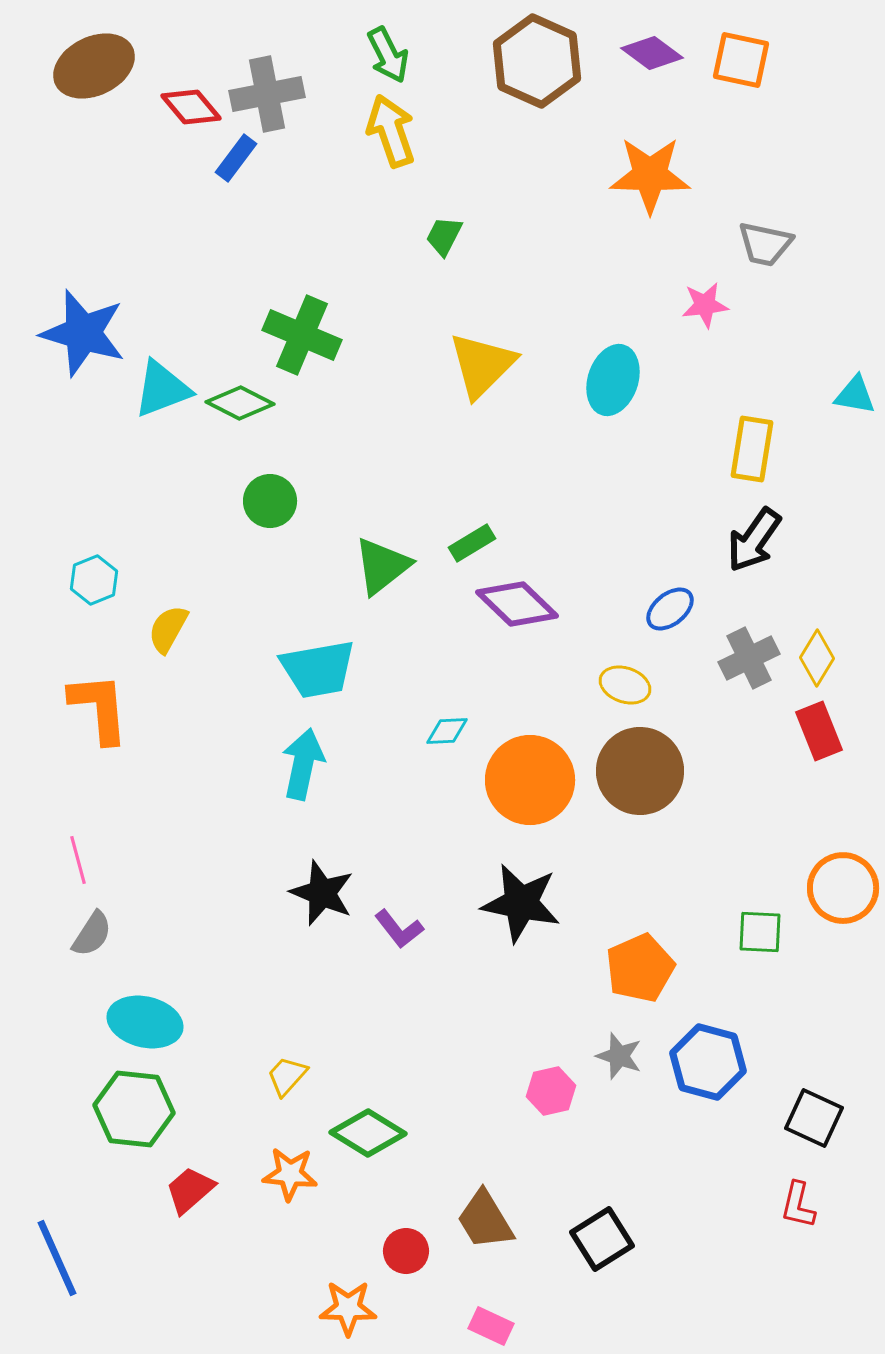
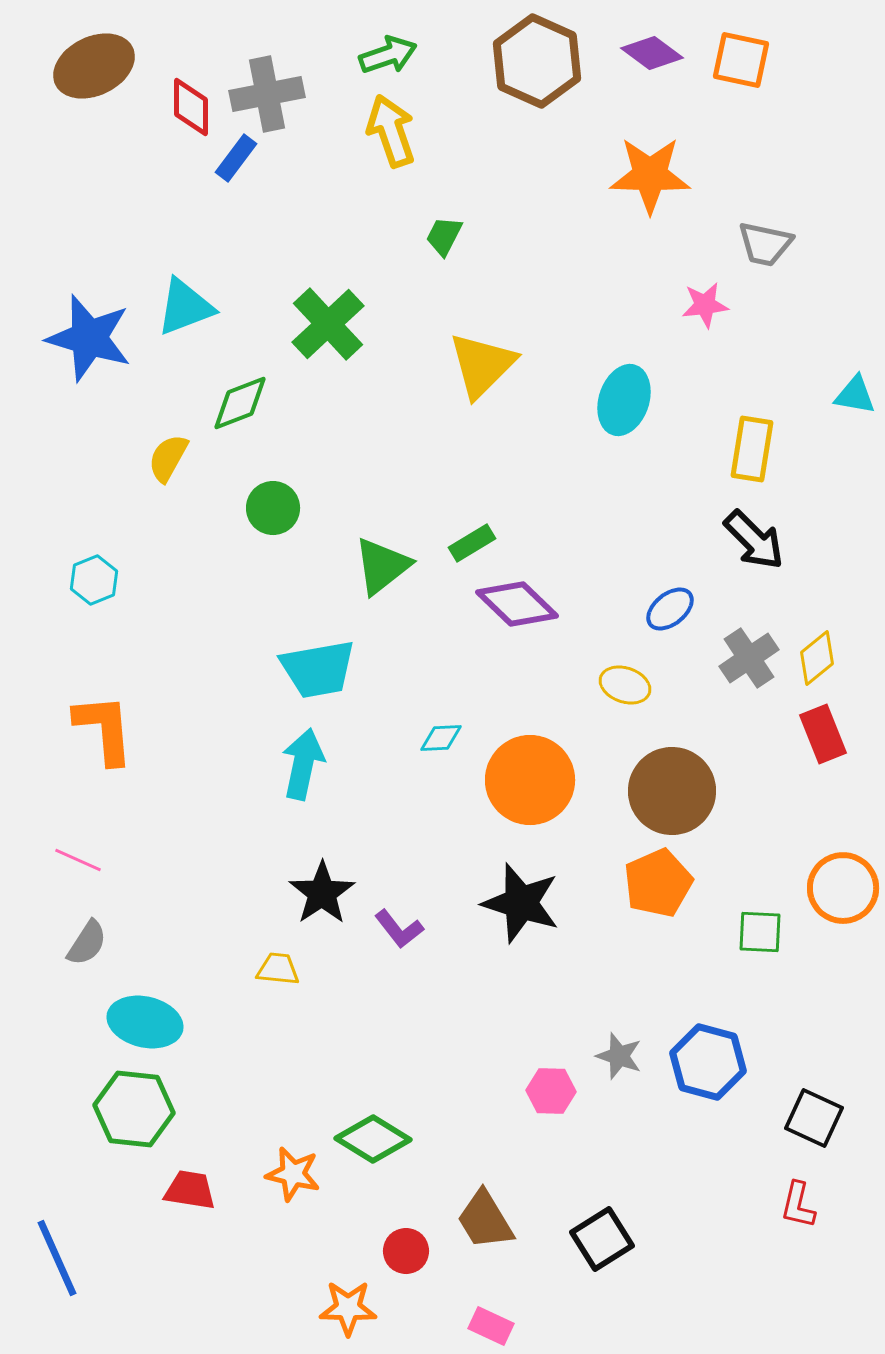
green arrow at (388, 55): rotated 82 degrees counterclockwise
red diamond at (191, 107): rotated 40 degrees clockwise
blue star at (83, 333): moved 6 px right, 5 px down
green cross at (302, 335): moved 26 px right, 11 px up; rotated 24 degrees clockwise
cyan ellipse at (613, 380): moved 11 px right, 20 px down
cyan triangle at (162, 389): moved 23 px right, 82 px up
green diamond at (240, 403): rotated 48 degrees counterclockwise
green circle at (270, 501): moved 3 px right, 7 px down
black arrow at (754, 540): rotated 80 degrees counterclockwise
yellow semicircle at (168, 629): moved 171 px up
gray cross at (749, 658): rotated 8 degrees counterclockwise
yellow diamond at (817, 658): rotated 20 degrees clockwise
orange L-shape at (99, 708): moved 5 px right, 21 px down
cyan diamond at (447, 731): moved 6 px left, 7 px down
red rectangle at (819, 731): moved 4 px right, 3 px down
brown circle at (640, 771): moved 32 px right, 20 px down
pink line at (78, 860): rotated 51 degrees counterclockwise
black star at (322, 893): rotated 16 degrees clockwise
black star at (521, 903): rotated 6 degrees clockwise
gray semicircle at (92, 934): moved 5 px left, 9 px down
orange pentagon at (640, 968): moved 18 px right, 85 px up
yellow trapezoid at (287, 1076): moved 9 px left, 107 px up; rotated 54 degrees clockwise
pink hexagon at (551, 1091): rotated 15 degrees clockwise
green diamond at (368, 1133): moved 5 px right, 6 px down
orange star at (290, 1174): moved 3 px right; rotated 8 degrees clockwise
red trapezoid at (190, 1190): rotated 50 degrees clockwise
